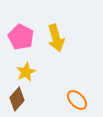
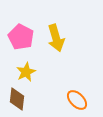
brown diamond: rotated 35 degrees counterclockwise
